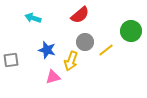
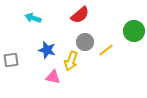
green circle: moved 3 px right
pink triangle: rotated 28 degrees clockwise
